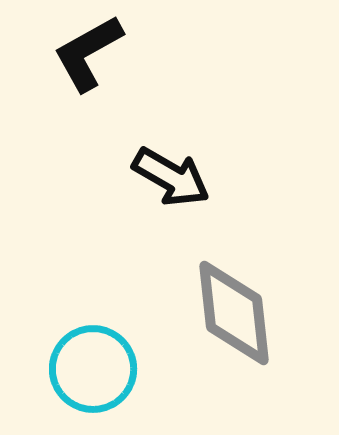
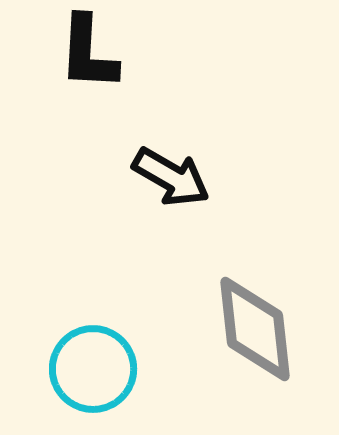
black L-shape: rotated 58 degrees counterclockwise
gray diamond: moved 21 px right, 16 px down
